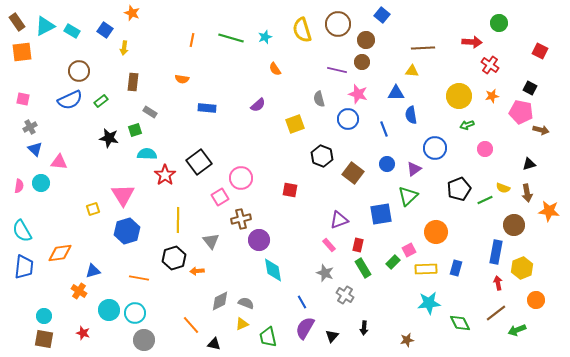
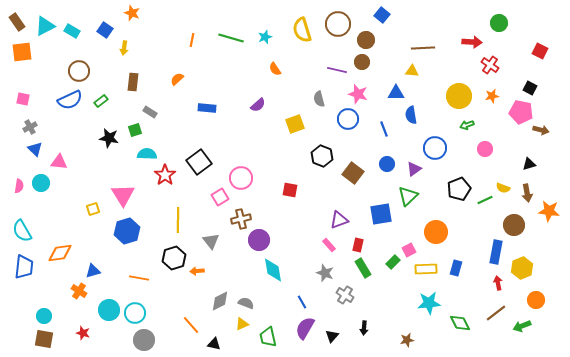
orange semicircle at (182, 79): moved 5 px left; rotated 128 degrees clockwise
green arrow at (517, 330): moved 5 px right, 4 px up
